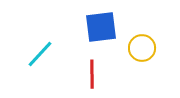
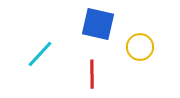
blue square: moved 3 px left, 3 px up; rotated 20 degrees clockwise
yellow circle: moved 2 px left, 1 px up
